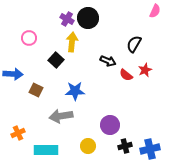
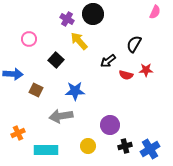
pink semicircle: moved 1 px down
black circle: moved 5 px right, 4 px up
pink circle: moved 1 px down
yellow arrow: moved 7 px right, 1 px up; rotated 48 degrees counterclockwise
black arrow: rotated 119 degrees clockwise
red star: moved 1 px right; rotated 24 degrees clockwise
red semicircle: rotated 24 degrees counterclockwise
blue cross: rotated 18 degrees counterclockwise
